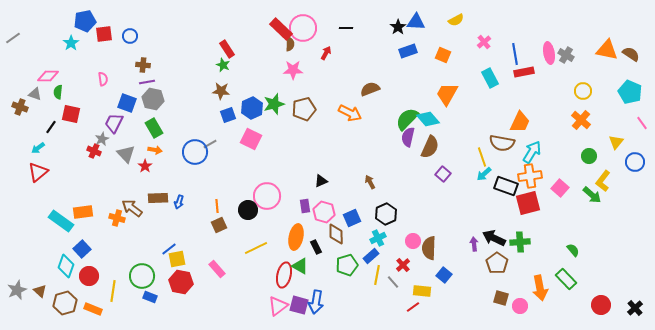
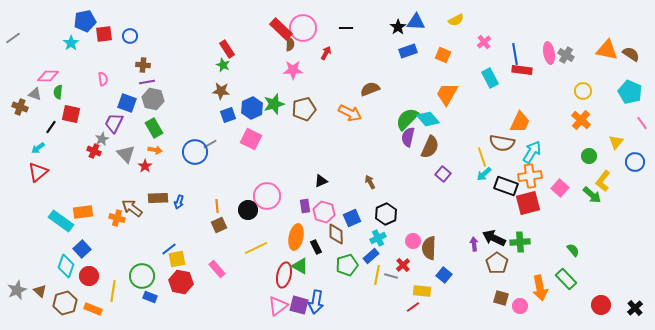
red rectangle at (524, 72): moved 2 px left, 2 px up; rotated 18 degrees clockwise
gray line at (393, 282): moved 2 px left, 6 px up; rotated 32 degrees counterclockwise
